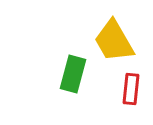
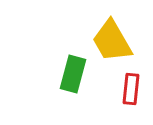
yellow trapezoid: moved 2 px left
